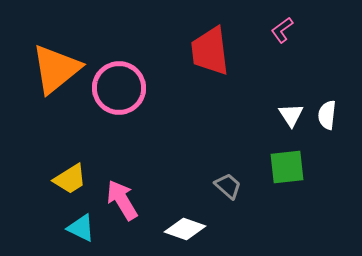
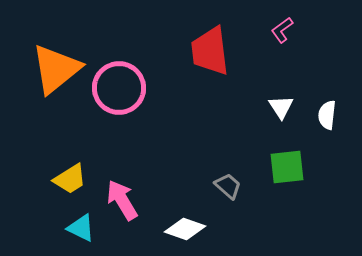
white triangle: moved 10 px left, 8 px up
